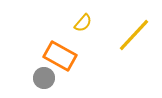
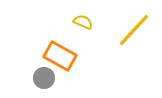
yellow semicircle: moved 1 px up; rotated 108 degrees counterclockwise
yellow line: moved 5 px up
